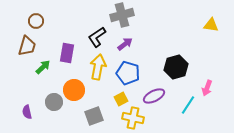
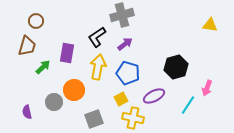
yellow triangle: moved 1 px left
gray square: moved 3 px down
